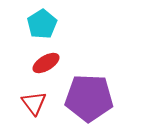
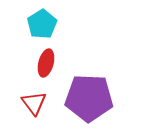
red ellipse: rotated 44 degrees counterclockwise
